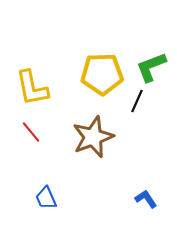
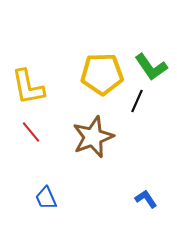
green L-shape: rotated 104 degrees counterclockwise
yellow L-shape: moved 4 px left, 1 px up
